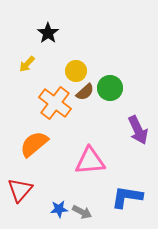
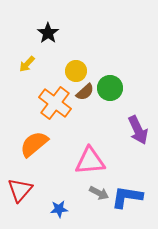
gray arrow: moved 17 px right, 19 px up
